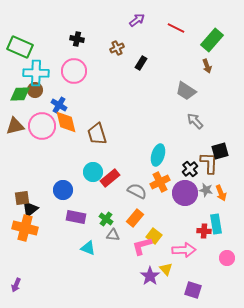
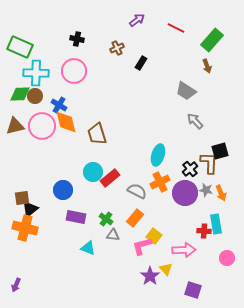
brown circle at (35, 90): moved 6 px down
